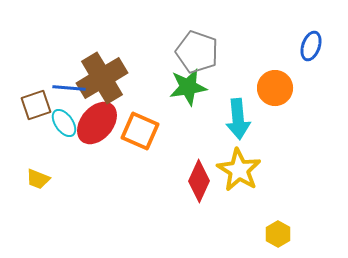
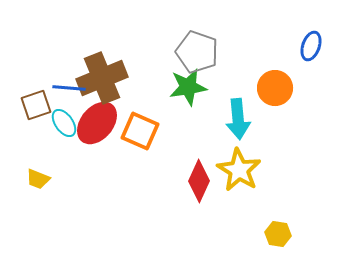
brown cross: rotated 9 degrees clockwise
yellow hexagon: rotated 20 degrees counterclockwise
